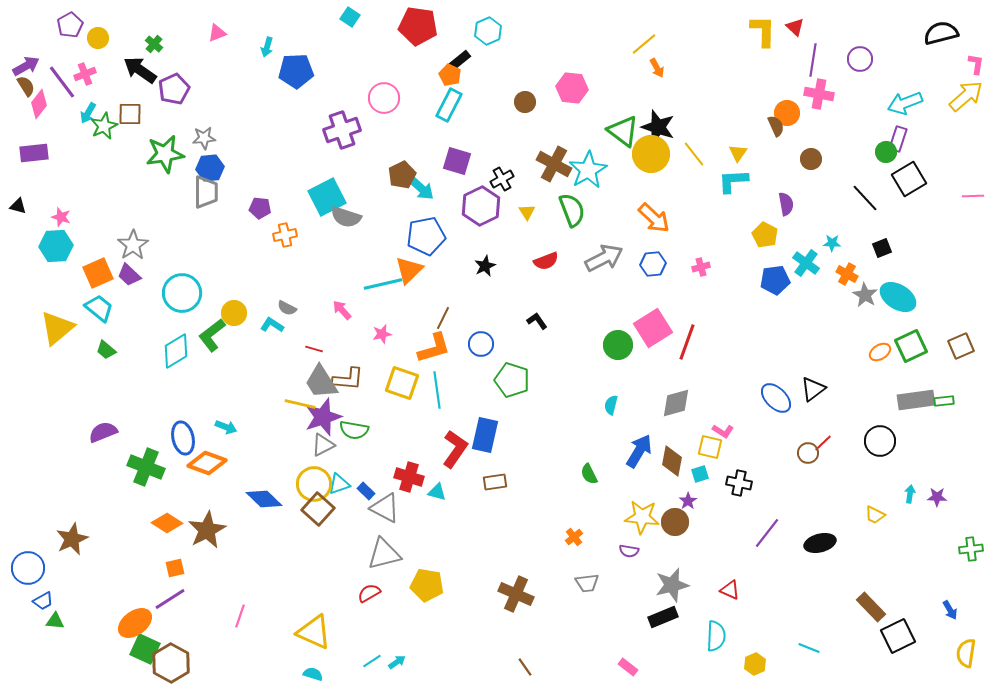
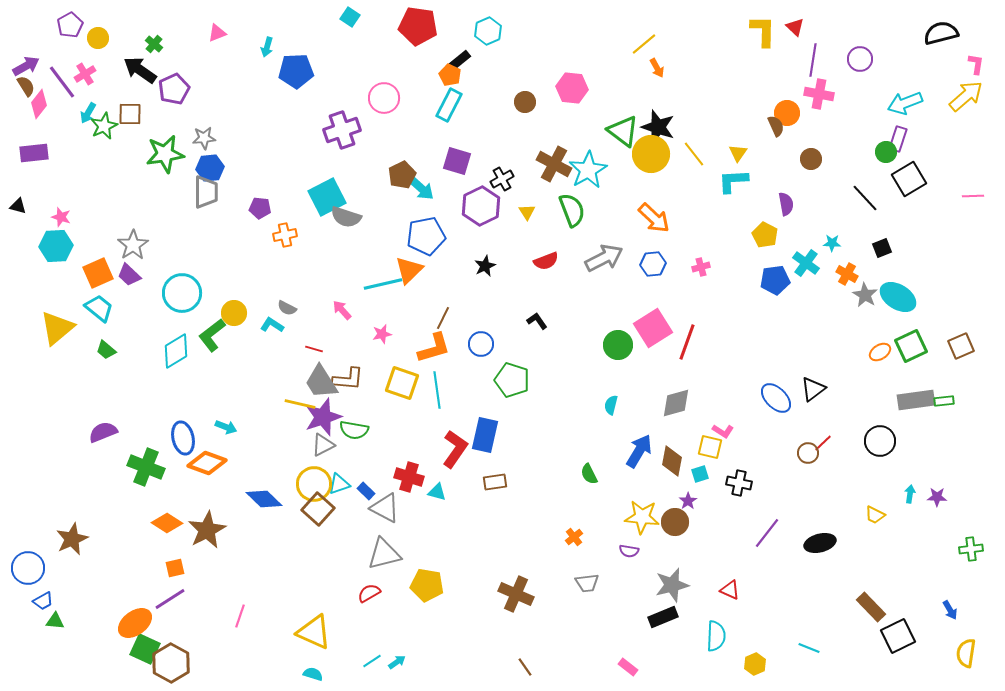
pink cross at (85, 74): rotated 10 degrees counterclockwise
